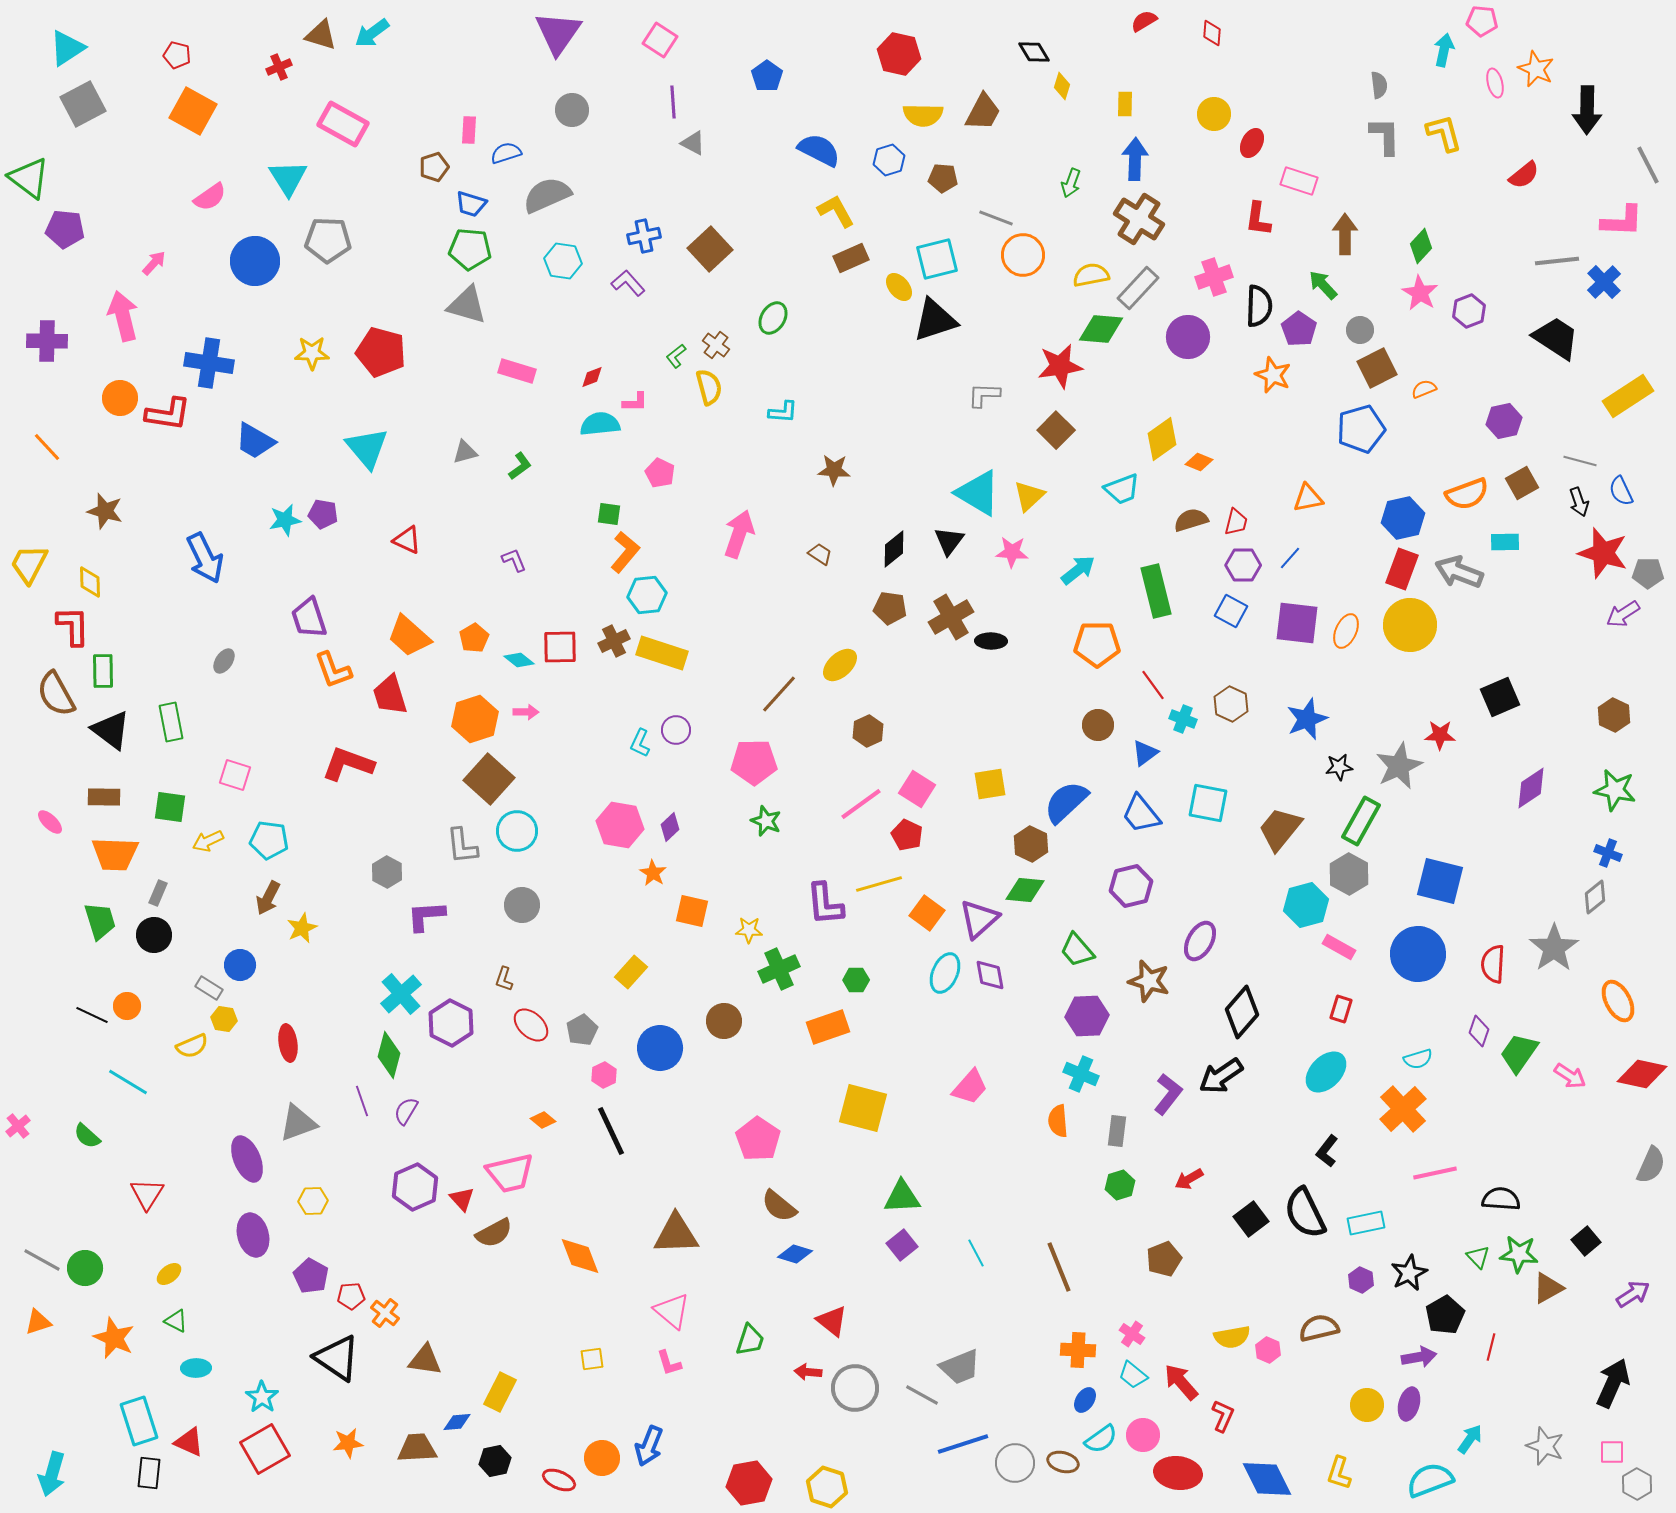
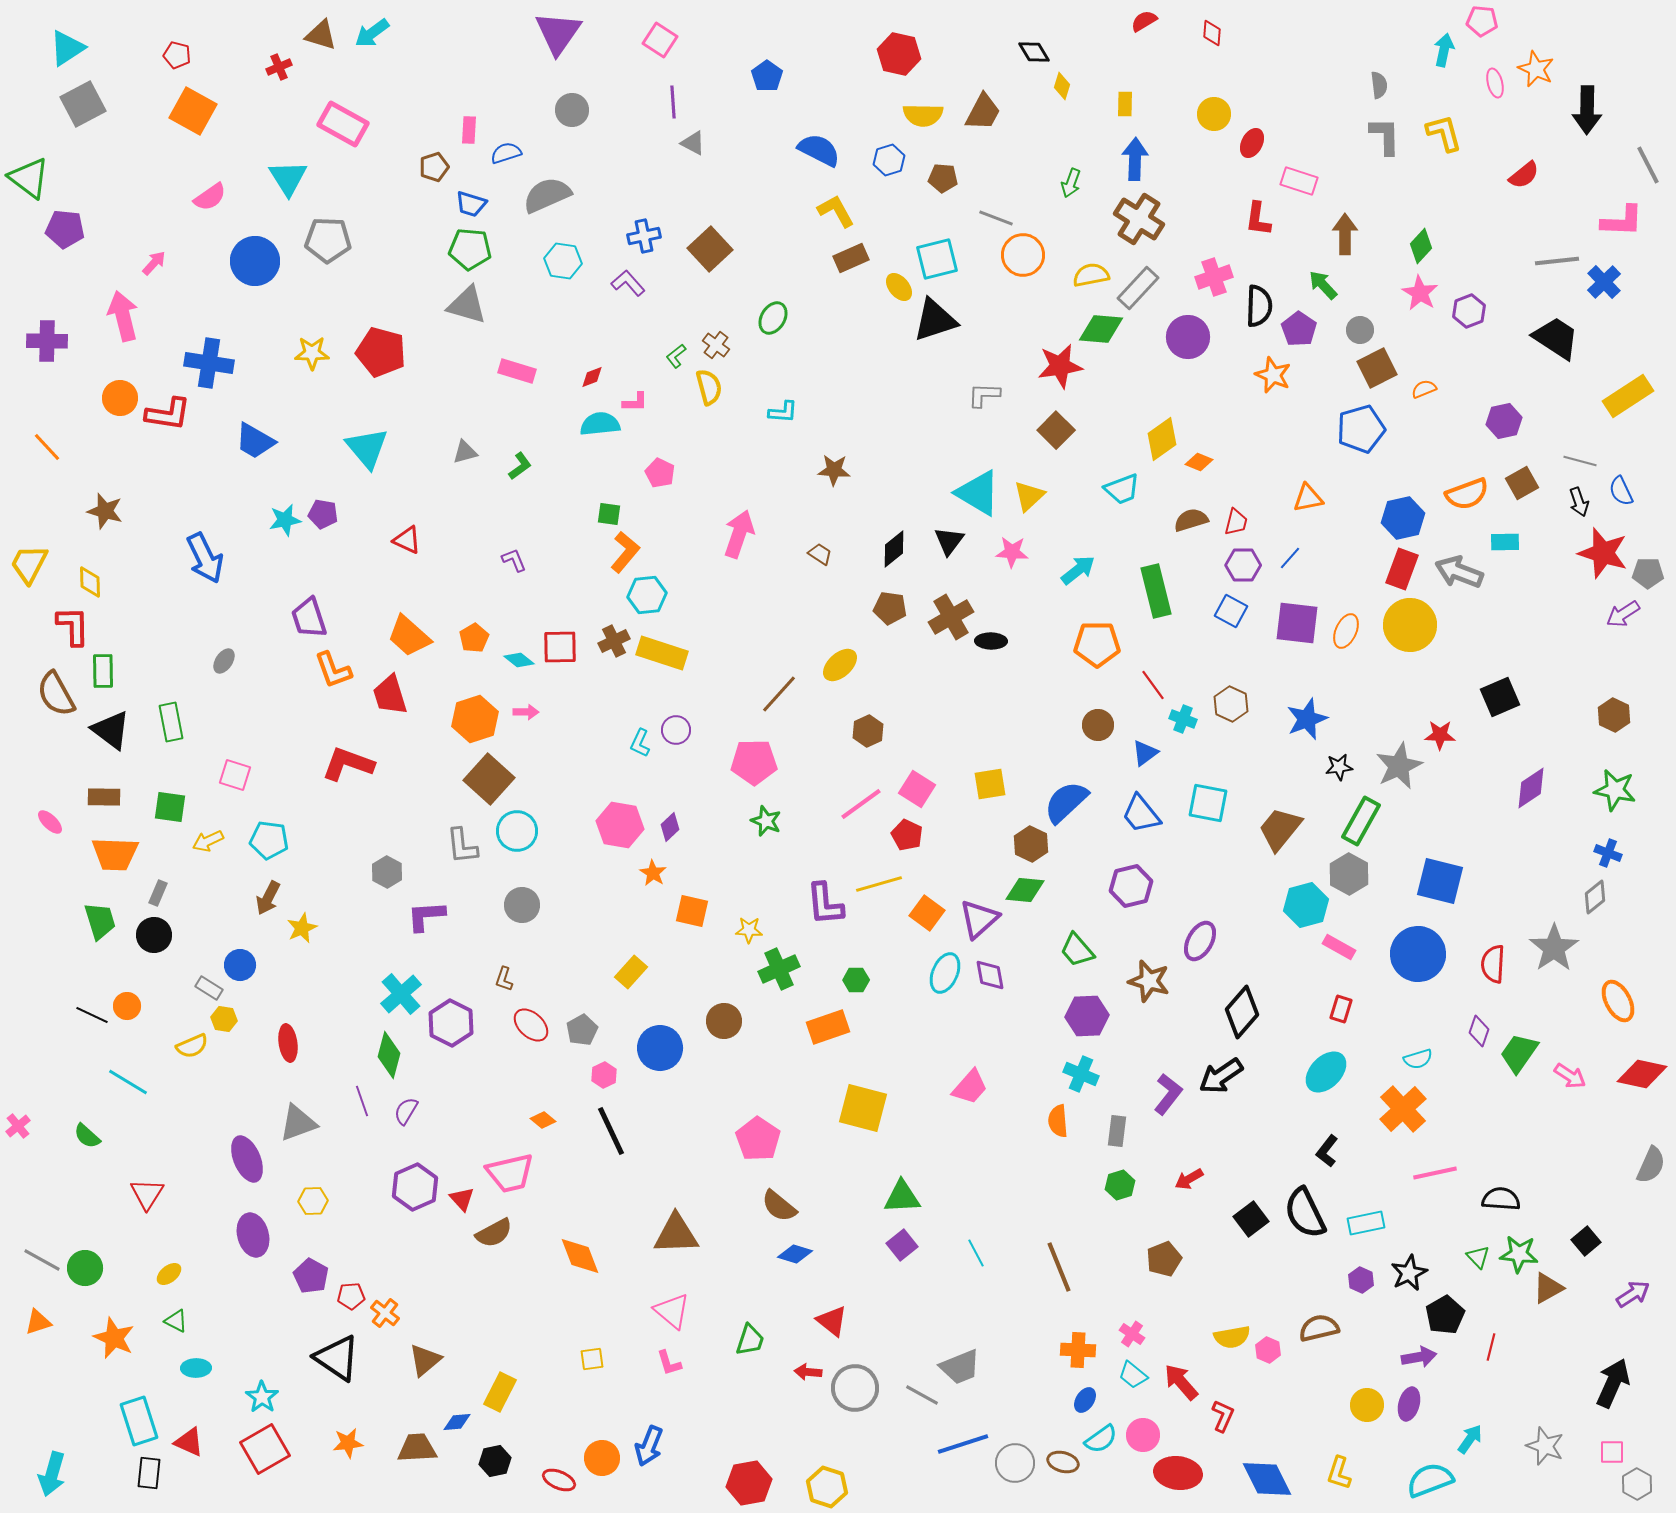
brown triangle at (425, 1360): rotated 48 degrees counterclockwise
